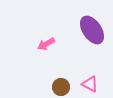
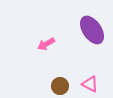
brown circle: moved 1 px left, 1 px up
